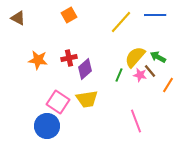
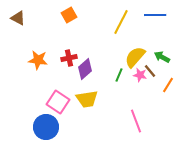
yellow line: rotated 15 degrees counterclockwise
green arrow: moved 4 px right
blue circle: moved 1 px left, 1 px down
